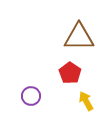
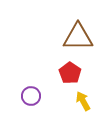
brown triangle: moved 1 px left
yellow arrow: moved 3 px left
